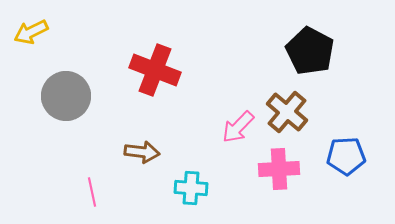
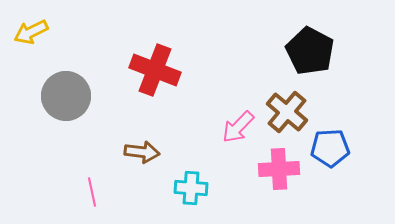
blue pentagon: moved 16 px left, 8 px up
